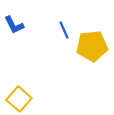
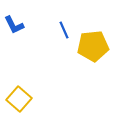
yellow pentagon: moved 1 px right
